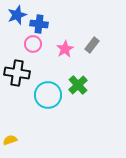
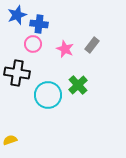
pink star: rotated 18 degrees counterclockwise
